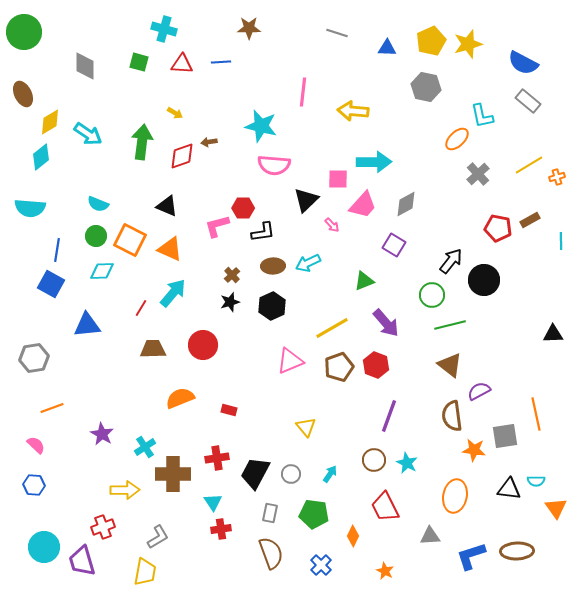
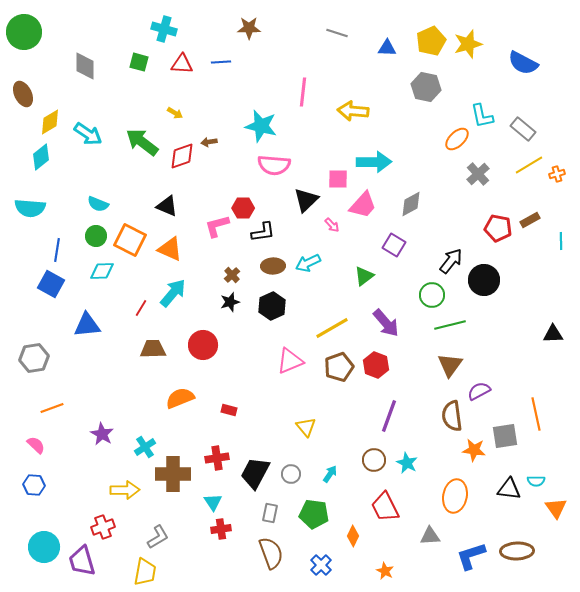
gray rectangle at (528, 101): moved 5 px left, 28 px down
green arrow at (142, 142): rotated 60 degrees counterclockwise
orange cross at (557, 177): moved 3 px up
gray diamond at (406, 204): moved 5 px right
green triangle at (364, 281): moved 5 px up; rotated 15 degrees counterclockwise
brown triangle at (450, 365): rotated 28 degrees clockwise
